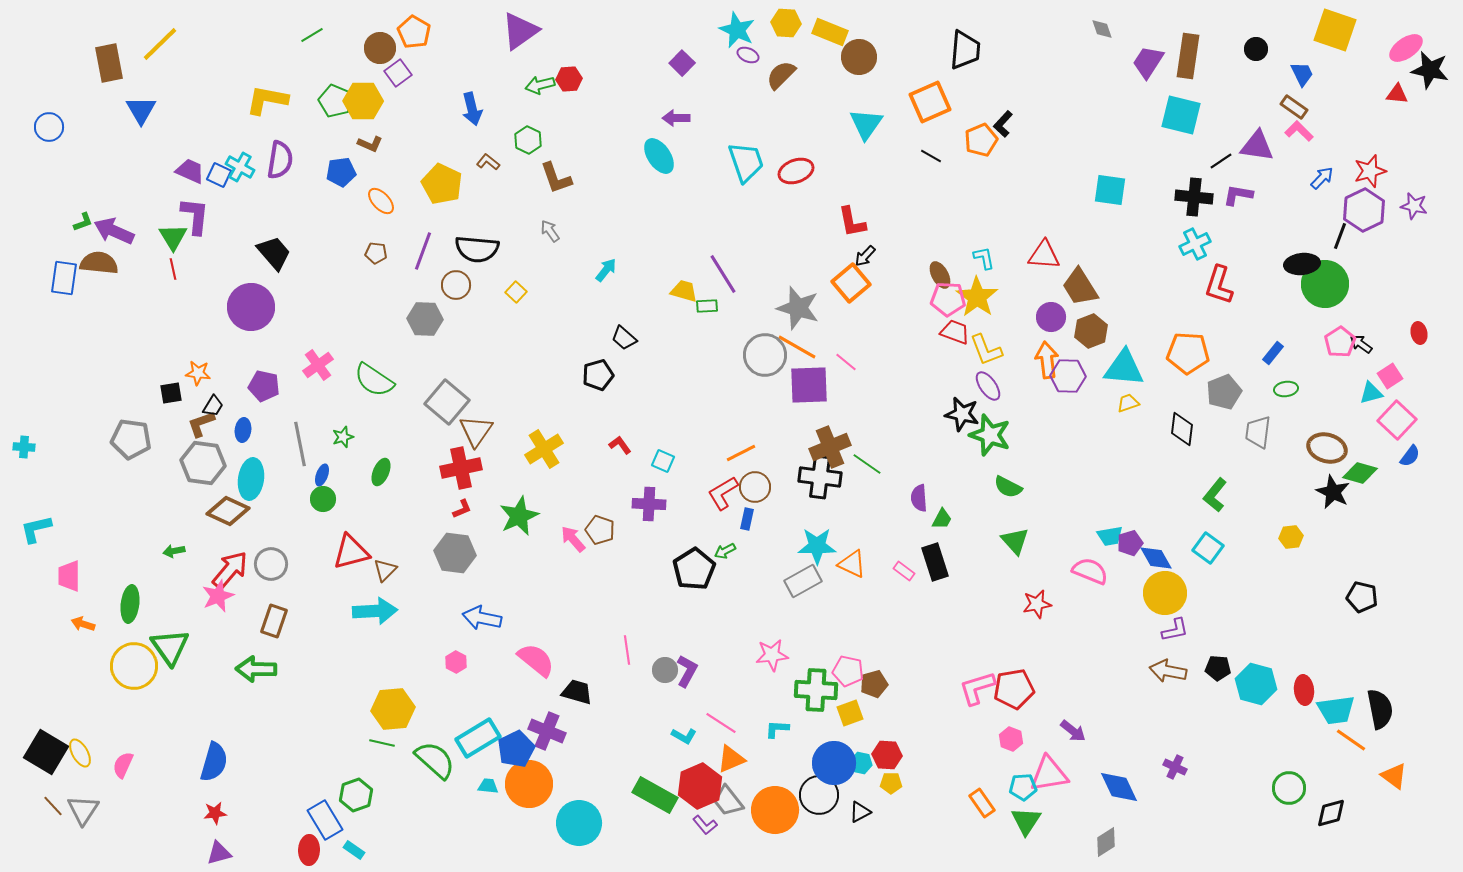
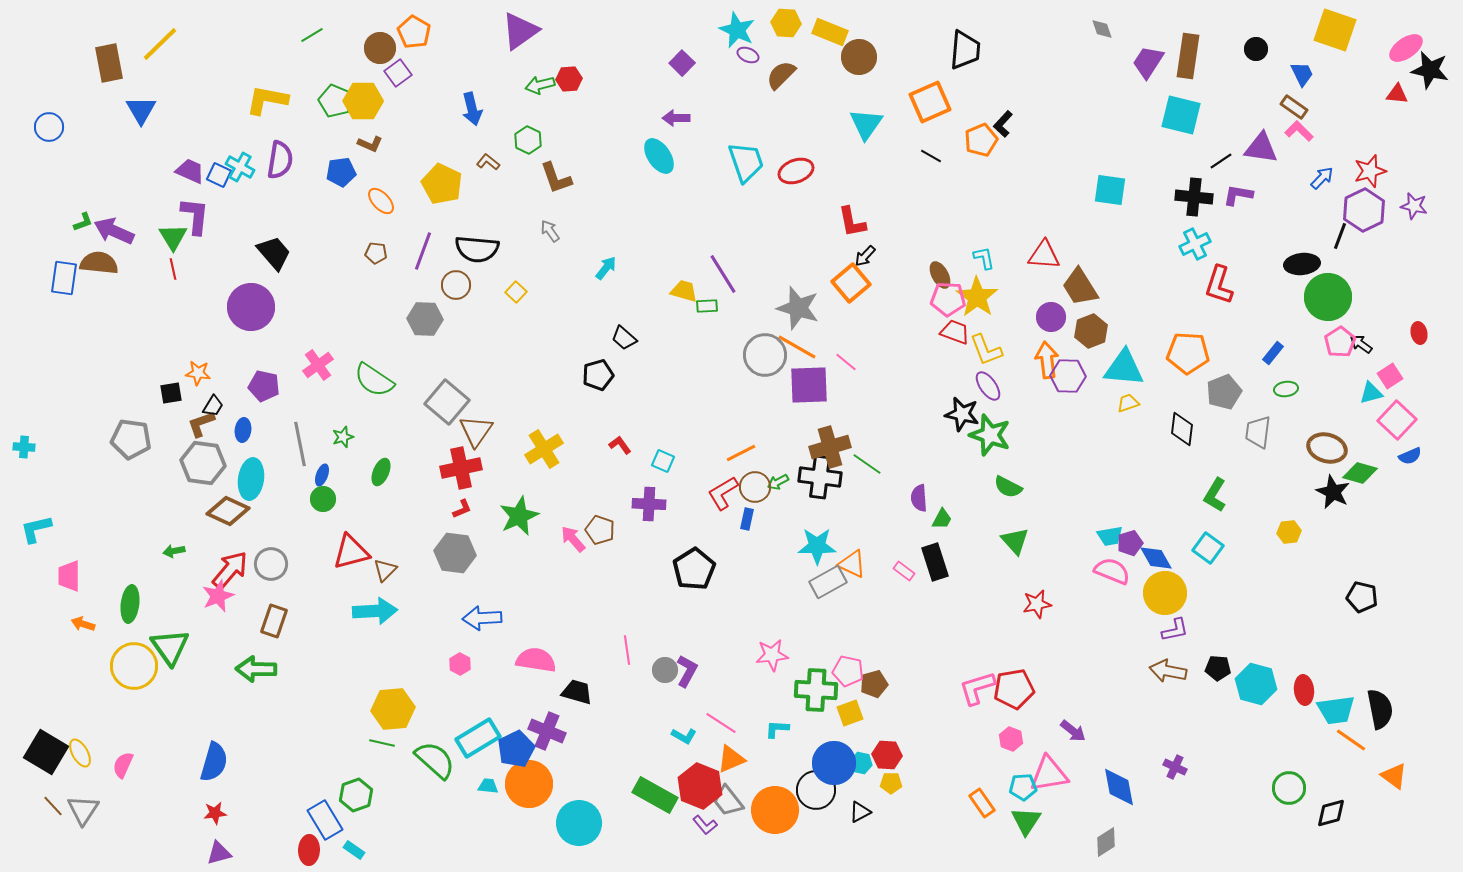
purple triangle at (1257, 146): moved 4 px right, 2 px down
cyan arrow at (606, 270): moved 2 px up
green circle at (1325, 284): moved 3 px right, 13 px down
brown cross at (830, 447): rotated 6 degrees clockwise
blue semicircle at (1410, 456): rotated 30 degrees clockwise
green L-shape at (1215, 495): rotated 8 degrees counterclockwise
yellow hexagon at (1291, 537): moved 2 px left, 5 px up
green arrow at (725, 551): moved 53 px right, 69 px up
pink semicircle at (1090, 571): moved 22 px right
gray rectangle at (803, 581): moved 25 px right, 1 px down
blue arrow at (482, 618): rotated 15 degrees counterclockwise
pink semicircle at (536, 660): rotated 30 degrees counterclockwise
pink hexagon at (456, 662): moved 4 px right, 2 px down
red hexagon at (700, 786): rotated 15 degrees counterclockwise
blue diamond at (1119, 787): rotated 15 degrees clockwise
black circle at (819, 795): moved 3 px left, 5 px up
